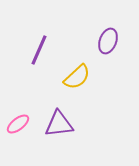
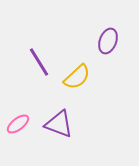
purple line: moved 12 px down; rotated 56 degrees counterclockwise
purple triangle: rotated 28 degrees clockwise
